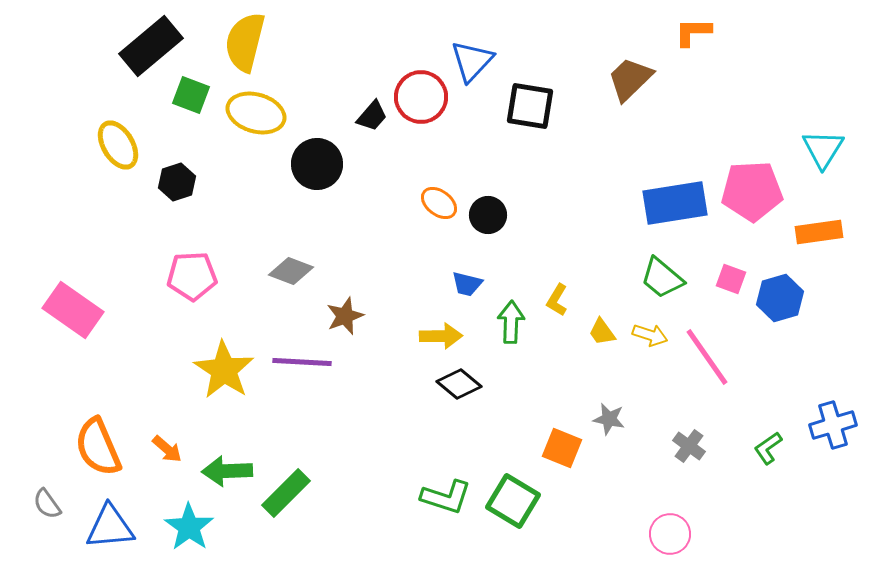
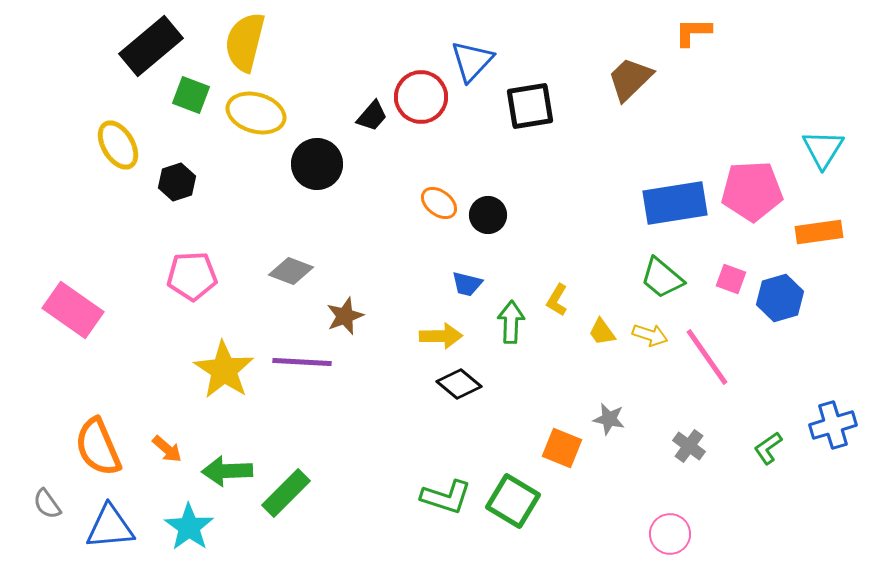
black square at (530, 106): rotated 18 degrees counterclockwise
